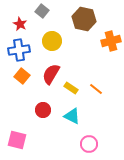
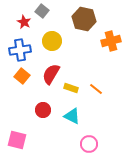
red star: moved 4 px right, 2 px up
blue cross: moved 1 px right
yellow rectangle: rotated 16 degrees counterclockwise
